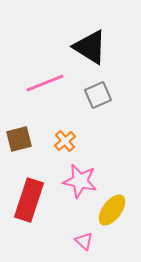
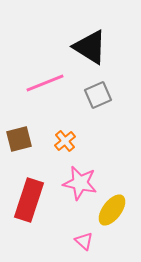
pink star: moved 2 px down
